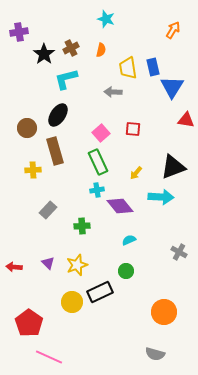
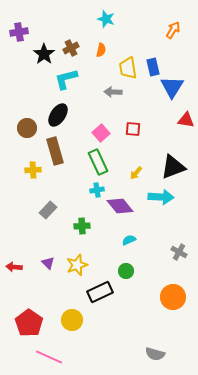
yellow circle: moved 18 px down
orange circle: moved 9 px right, 15 px up
